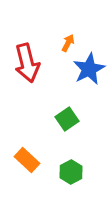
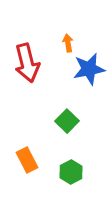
orange arrow: rotated 36 degrees counterclockwise
blue star: rotated 16 degrees clockwise
green square: moved 2 px down; rotated 10 degrees counterclockwise
orange rectangle: rotated 20 degrees clockwise
